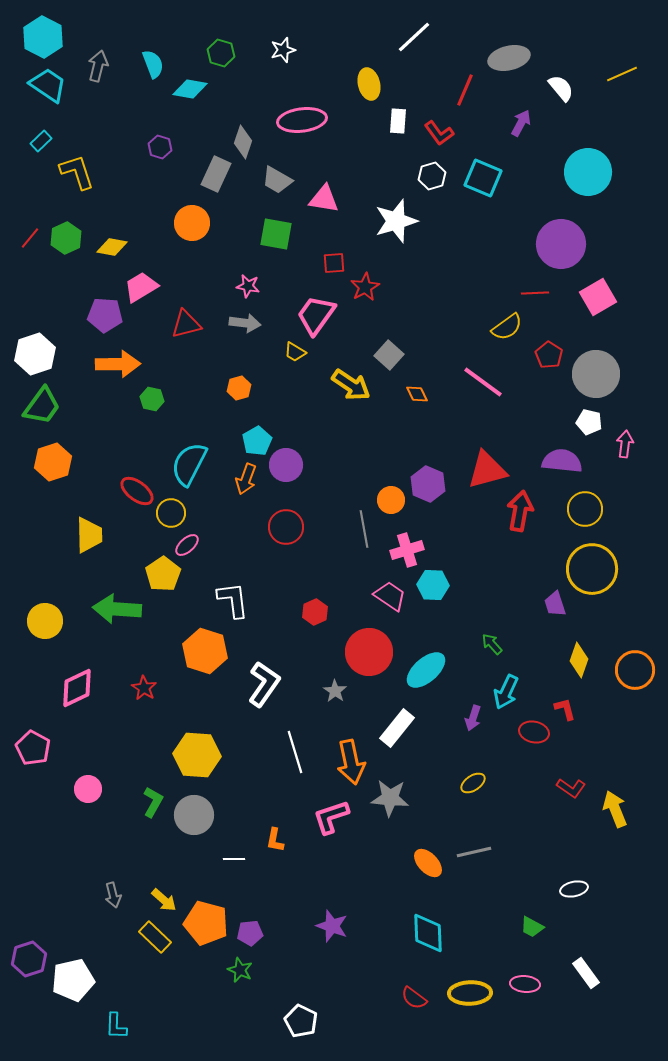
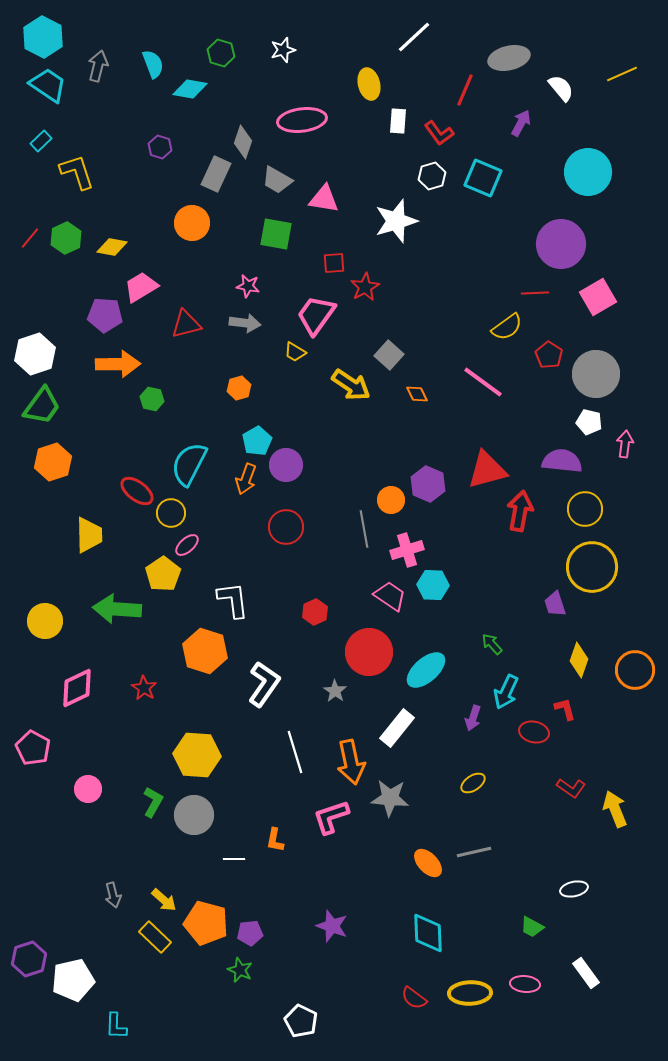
yellow circle at (592, 569): moved 2 px up
